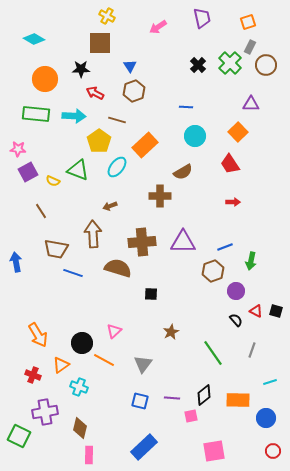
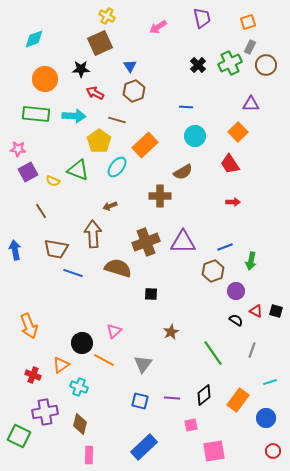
cyan diamond at (34, 39): rotated 50 degrees counterclockwise
brown square at (100, 43): rotated 25 degrees counterclockwise
green cross at (230, 63): rotated 20 degrees clockwise
brown cross at (142, 242): moved 4 px right; rotated 16 degrees counterclockwise
blue arrow at (16, 262): moved 1 px left, 12 px up
black semicircle at (236, 320): rotated 16 degrees counterclockwise
orange arrow at (38, 335): moved 9 px left, 9 px up; rotated 10 degrees clockwise
orange rectangle at (238, 400): rotated 55 degrees counterclockwise
pink square at (191, 416): moved 9 px down
brown diamond at (80, 428): moved 4 px up
